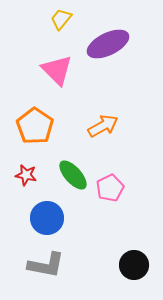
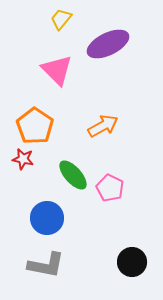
red star: moved 3 px left, 16 px up
pink pentagon: rotated 20 degrees counterclockwise
black circle: moved 2 px left, 3 px up
